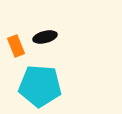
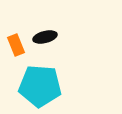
orange rectangle: moved 1 px up
